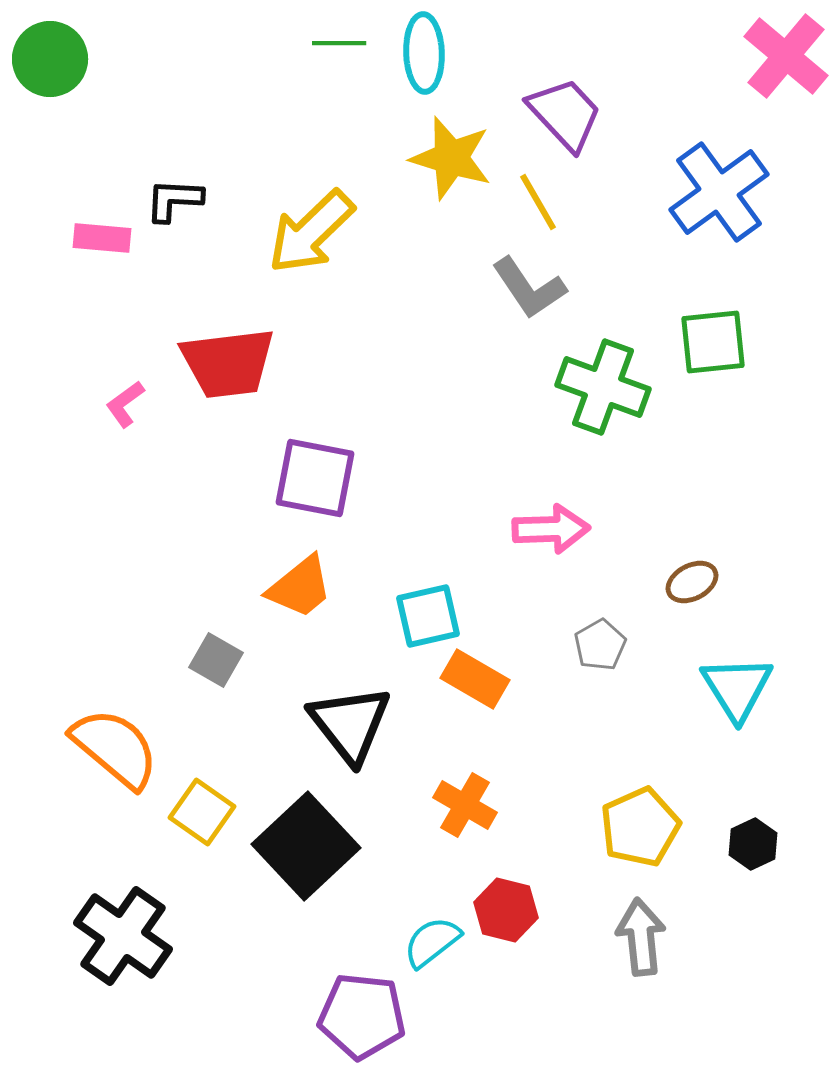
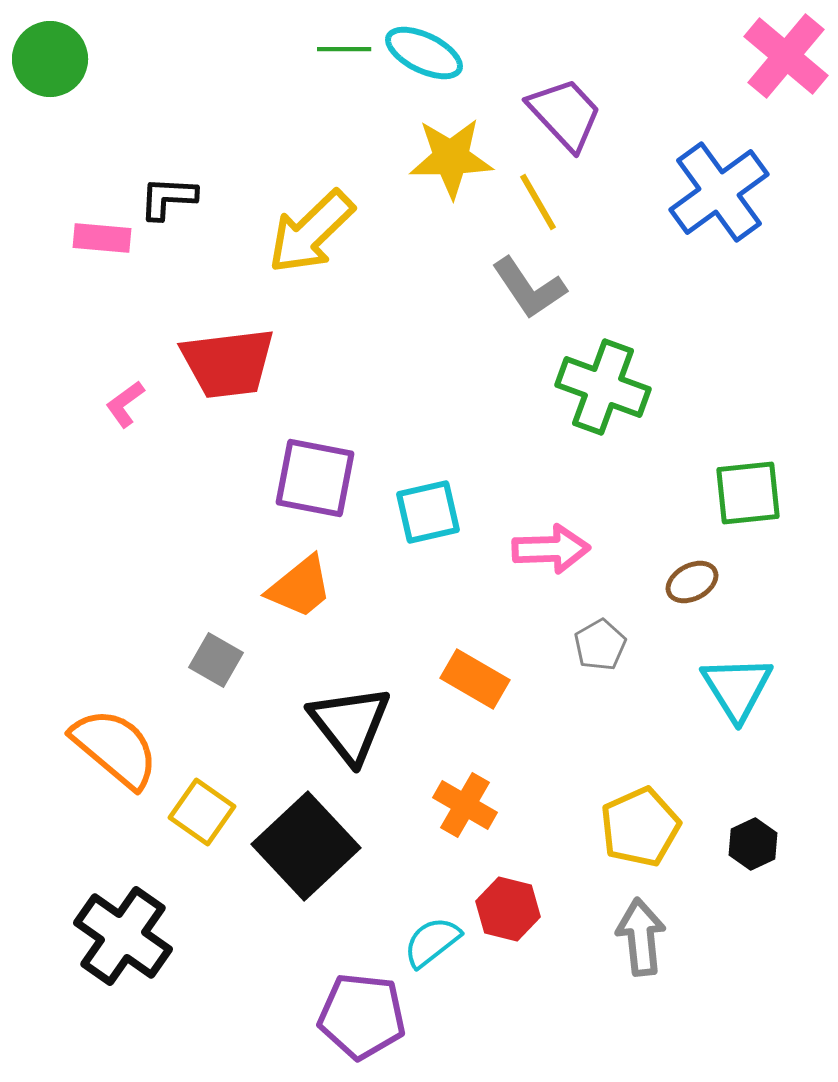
green line: moved 5 px right, 6 px down
cyan ellipse: rotated 62 degrees counterclockwise
yellow star: rotated 18 degrees counterclockwise
black L-shape: moved 6 px left, 2 px up
green square: moved 35 px right, 151 px down
pink arrow: moved 20 px down
cyan square: moved 104 px up
red hexagon: moved 2 px right, 1 px up
